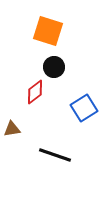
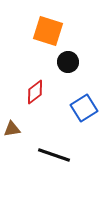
black circle: moved 14 px right, 5 px up
black line: moved 1 px left
